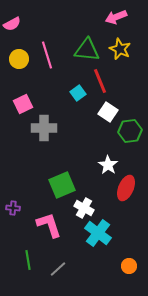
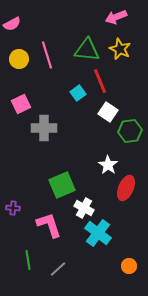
pink square: moved 2 px left
